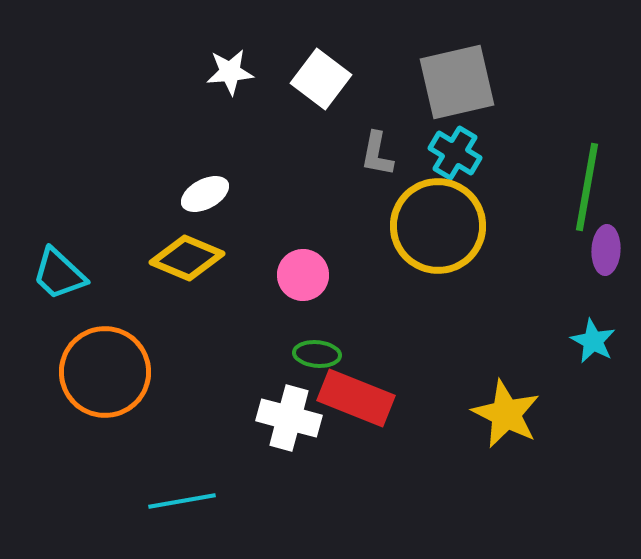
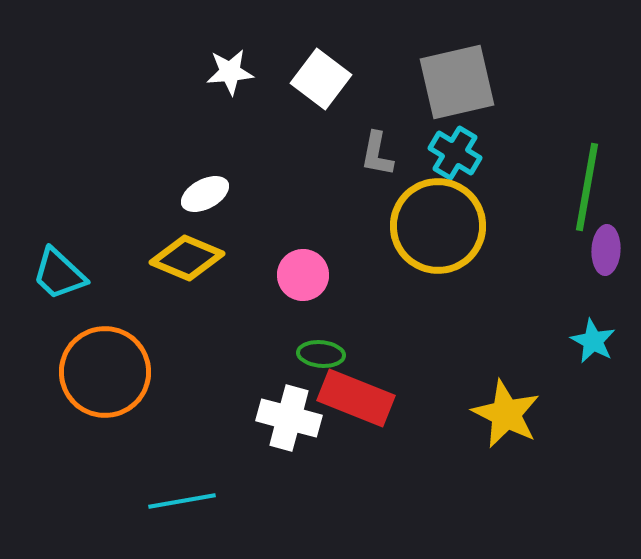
green ellipse: moved 4 px right
